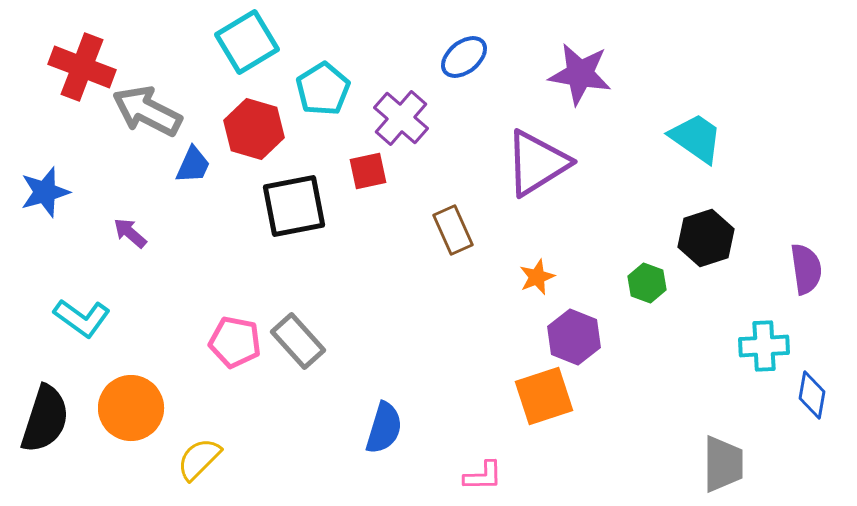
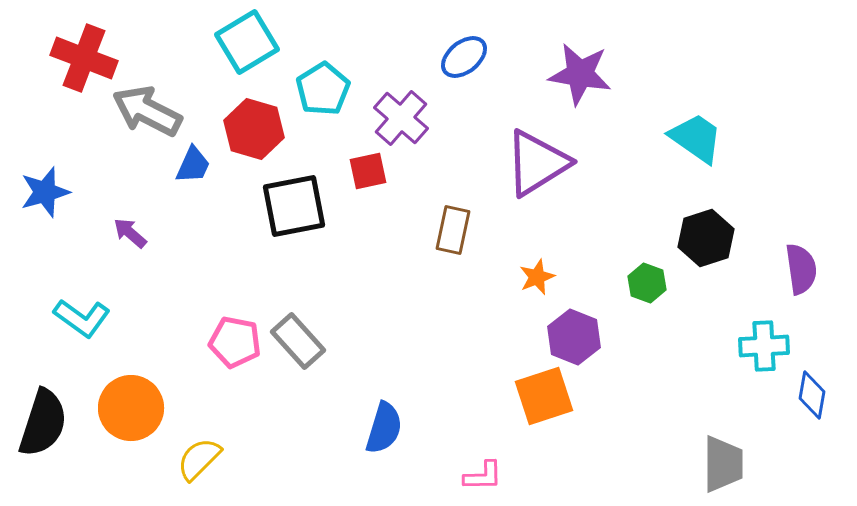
red cross: moved 2 px right, 9 px up
brown rectangle: rotated 36 degrees clockwise
purple semicircle: moved 5 px left
black semicircle: moved 2 px left, 4 px down
